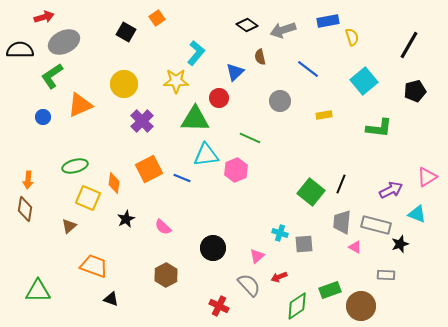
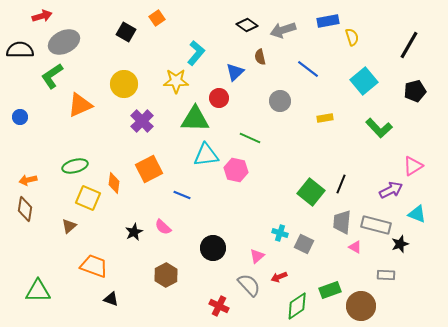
red arrow at (44, 17): moved 2 px left, 1 px up
yellow rectangle at (324, 115): moved 1 px right, 3 px down
blue circle at (43, 117): moved 23 px left
green L-shape at (379, 128): rotated 40 degrees clockwise
pink hexagon at (236, 170): rotated 25 degrees counterclockwise
pink triangle at (427, 177): moved 14 px left, 11 px up
blue line at (182, 178): moved 17 px down
orange arrow at (28, 180): rotated 72 degrees clockwise
black star at (126, 219): moved 8 px right, 13 px down
gray square at (304, 244): rotated 30 degrees clockwise
